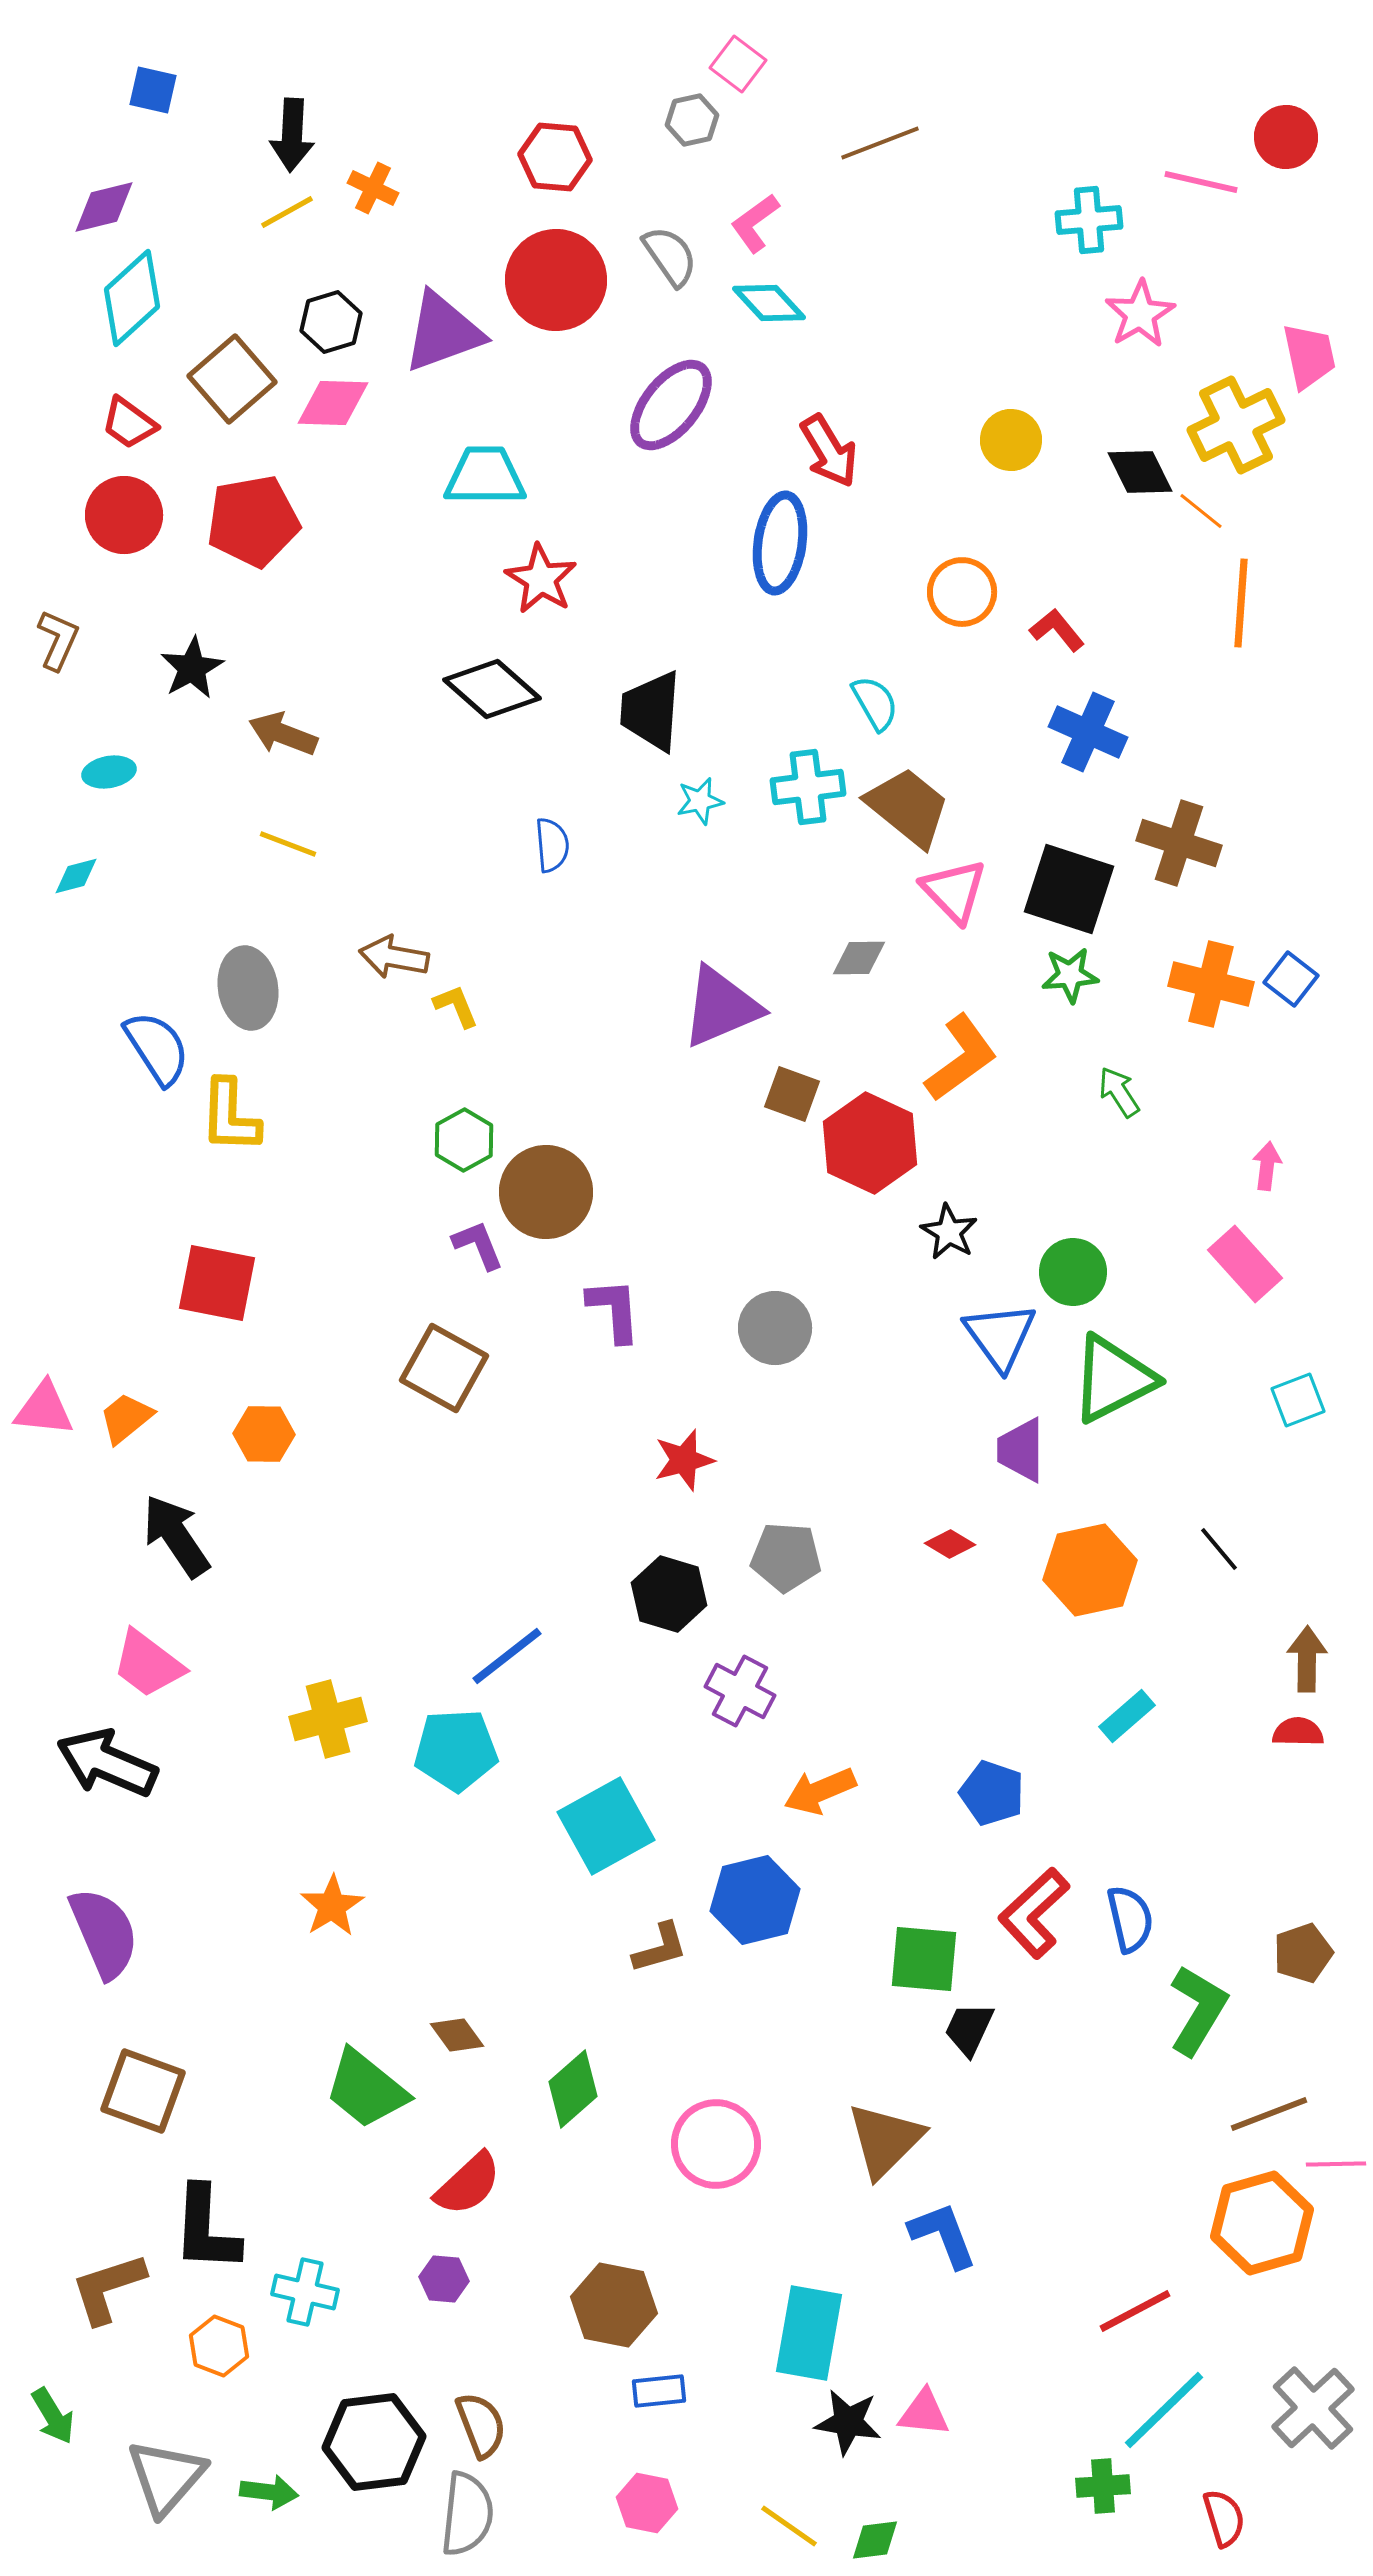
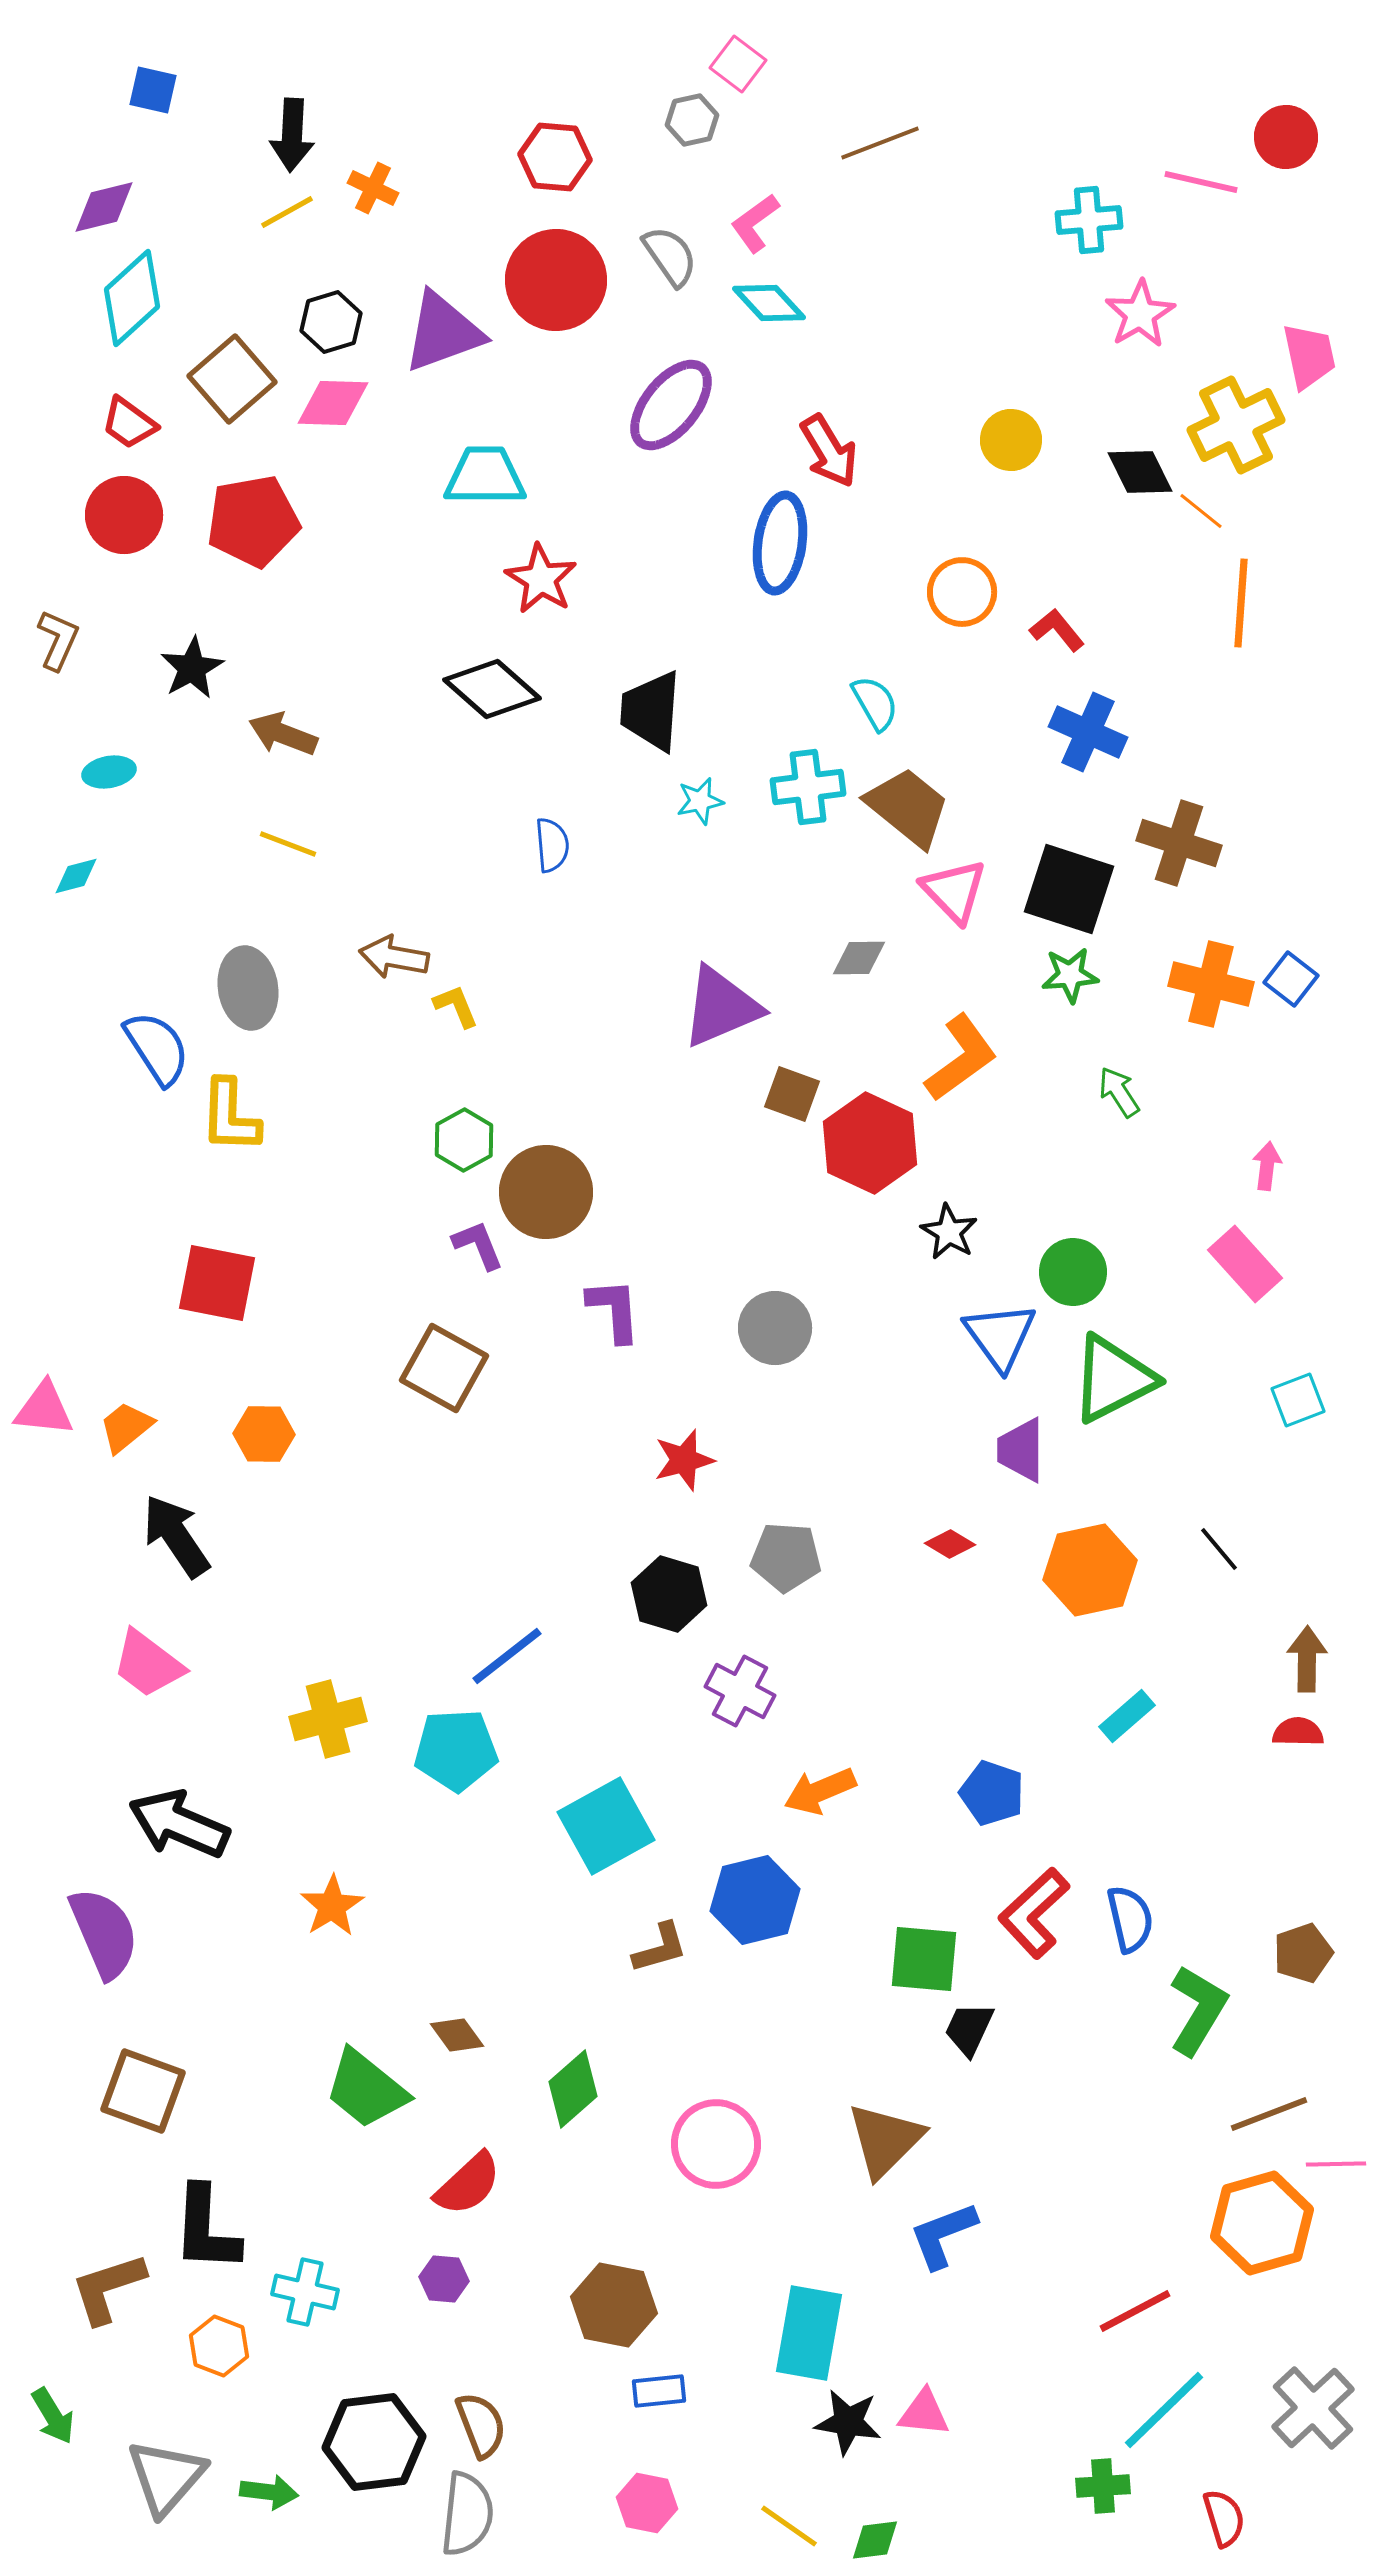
orange trapezoid at (126, 1418): moved 9 px down
black arrow at (107, 1763): moved 72 px right, 61 px down
blue L-shape at (943, 2235): rotated 90 degrees counterclockwise
